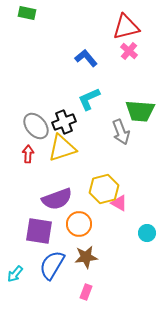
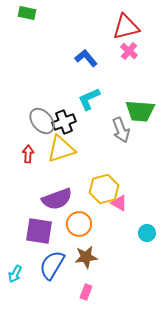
gray ellipse: moved 6 px right, 5 px up
gray arrow: moved 2 px up
yellow triangle: moved 1 px left, 1 px down
cyan arrow: rotated 12 degrees counterclockwise
